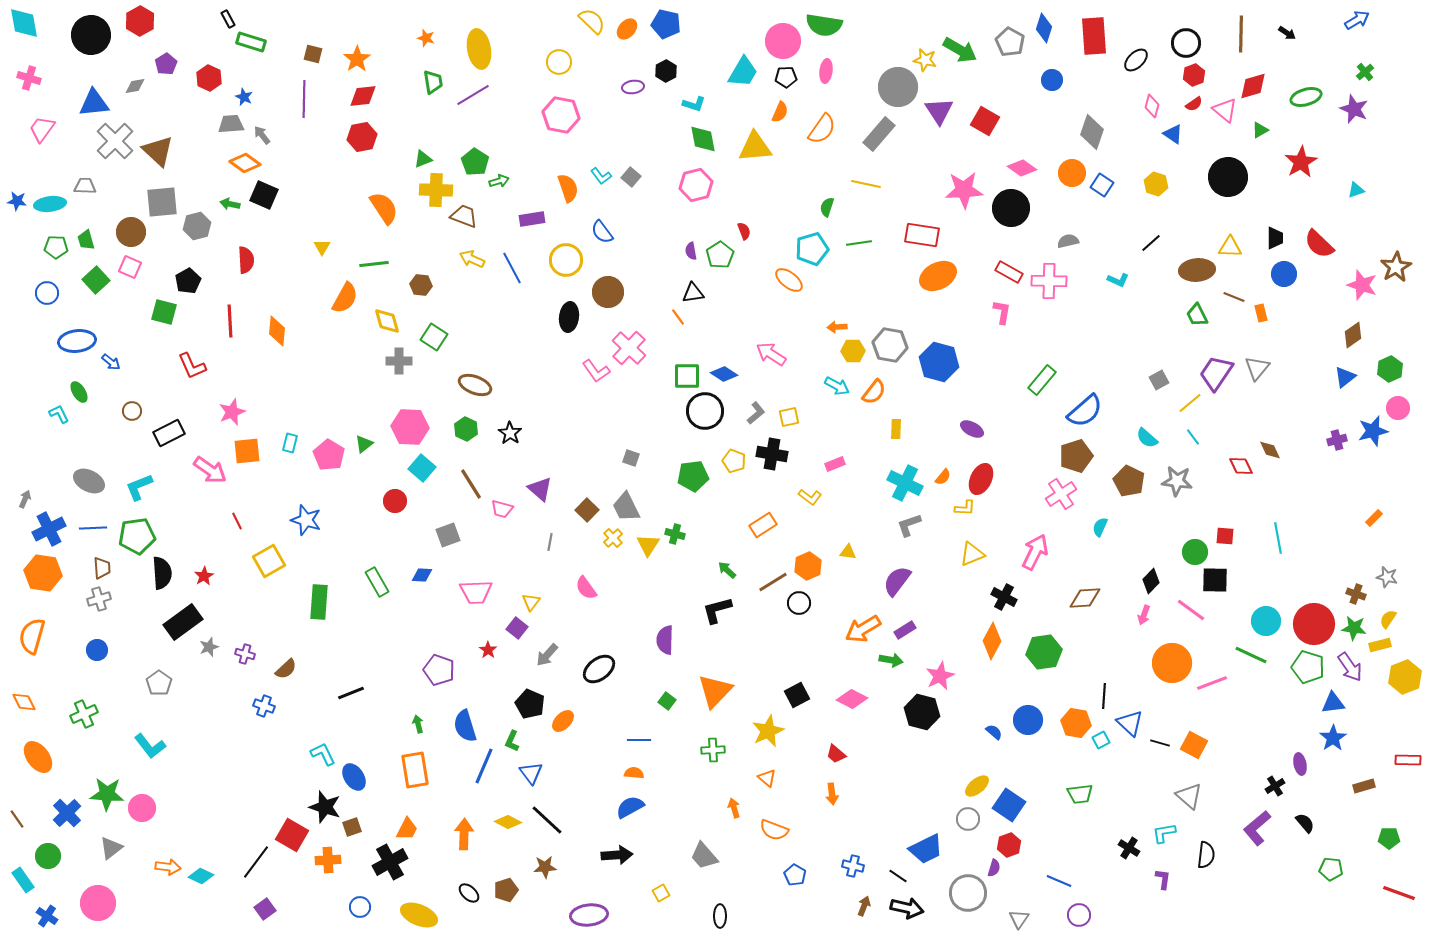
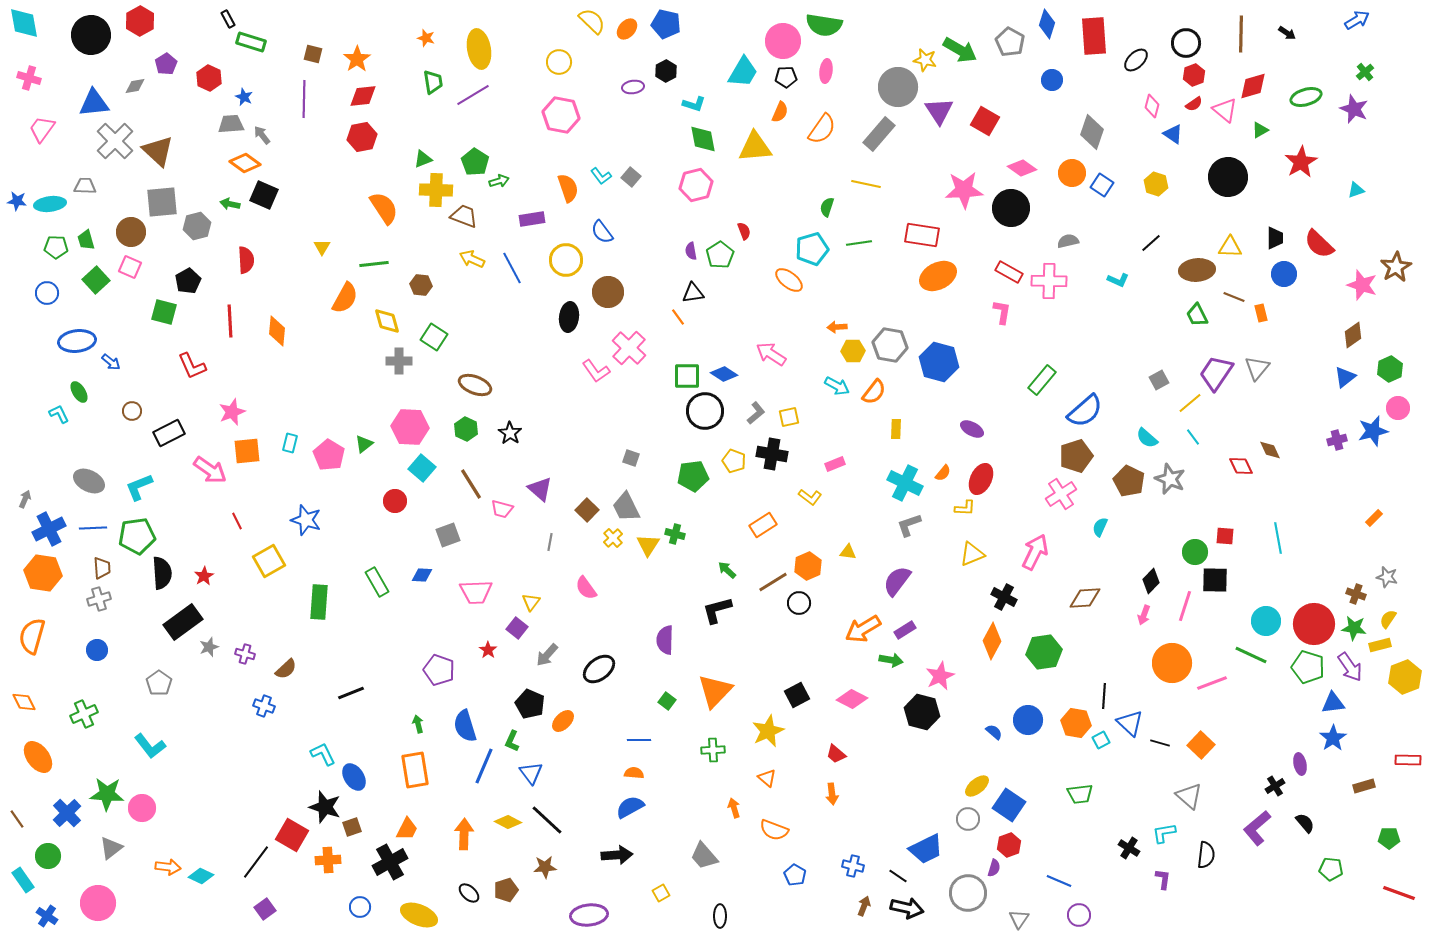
blue diamond at (1044, 28): moved 3 px right, 4 px up
orange semicircle at (943, 477): moved 4 px up
gray star at (1177, 481): moved 7 px left, 2 px up; rotated 16 degrees clockwise
pink line at (1191, 610): moved 6 px left, 4 px up; rotated 72 degrees clockwise
orange square at (1194, 745): moved 7 px right; rotated 16 degrees clockwise
